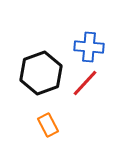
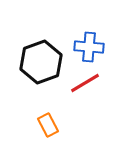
black hexagon: moved 11 px up
red line: rotated 16 degrees clockwise
